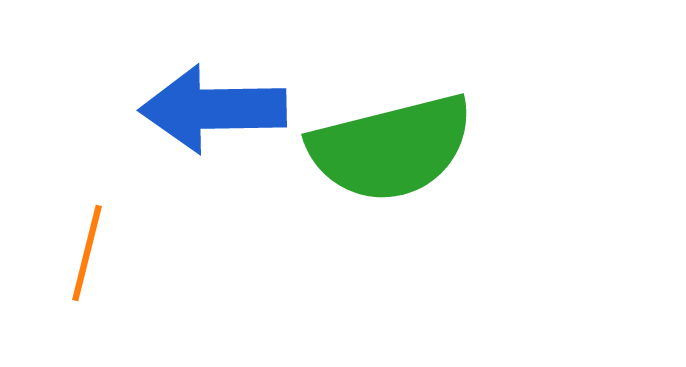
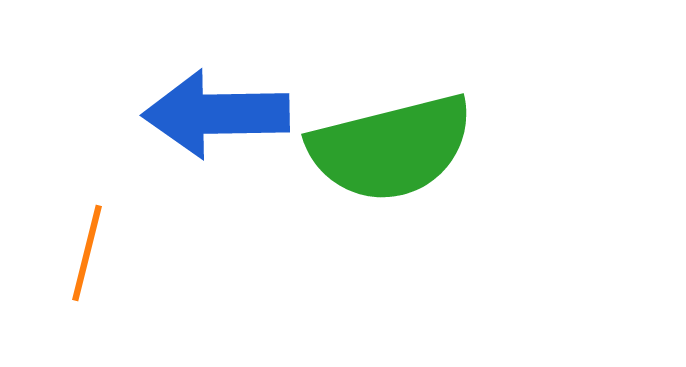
blue arrow: moved 3 px right, 5 px down
